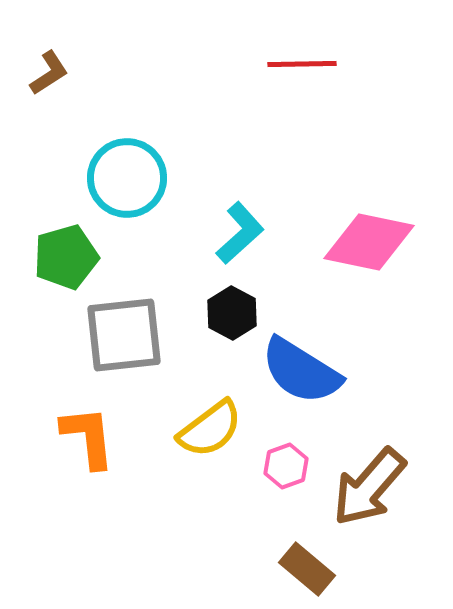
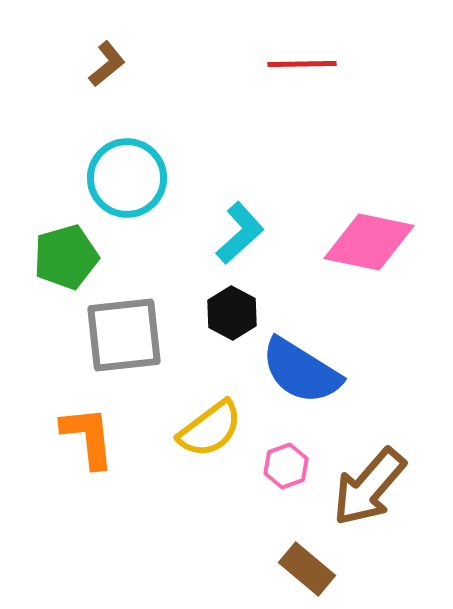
brown L-shape: moved 58 px right, 9 px up; rotated 6 degrees counterclockwise
